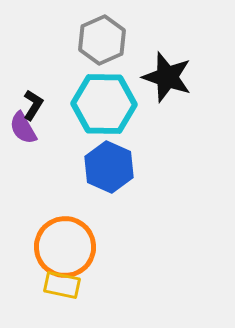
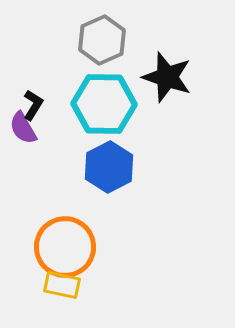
blue hexagon: rotated 9 degrees clockwise
